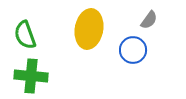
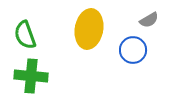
gray semicircle: rotated 24 degrees clockwise
